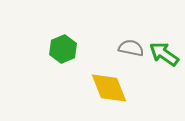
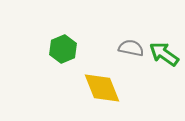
yellow diamond: moved 7 px left
